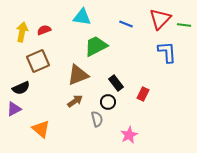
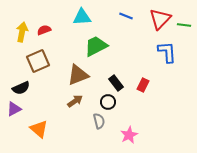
cyan triangle: rotated 12 degrees counterclockwise
blue line: moved 8 px up
red rectangle: moved 9 px up
gray semicircle: moved 2 px right, 2 px down
orange triangle: moved 2 px left
